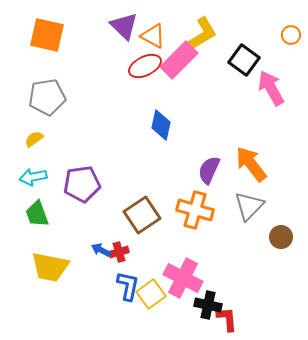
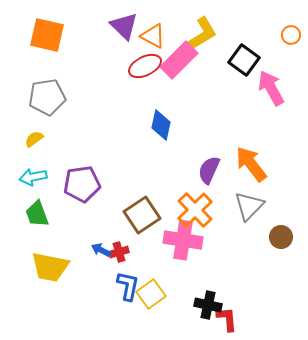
orange cross: rotated 30 degrees clockwise
pink cross: moved 38 px up; rotated 18 degrees counterclockwise
